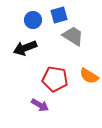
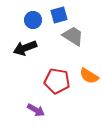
red pentagon: moved 2 px right, 2 px down
purple arrow: moved 4 px left, 5 px down
